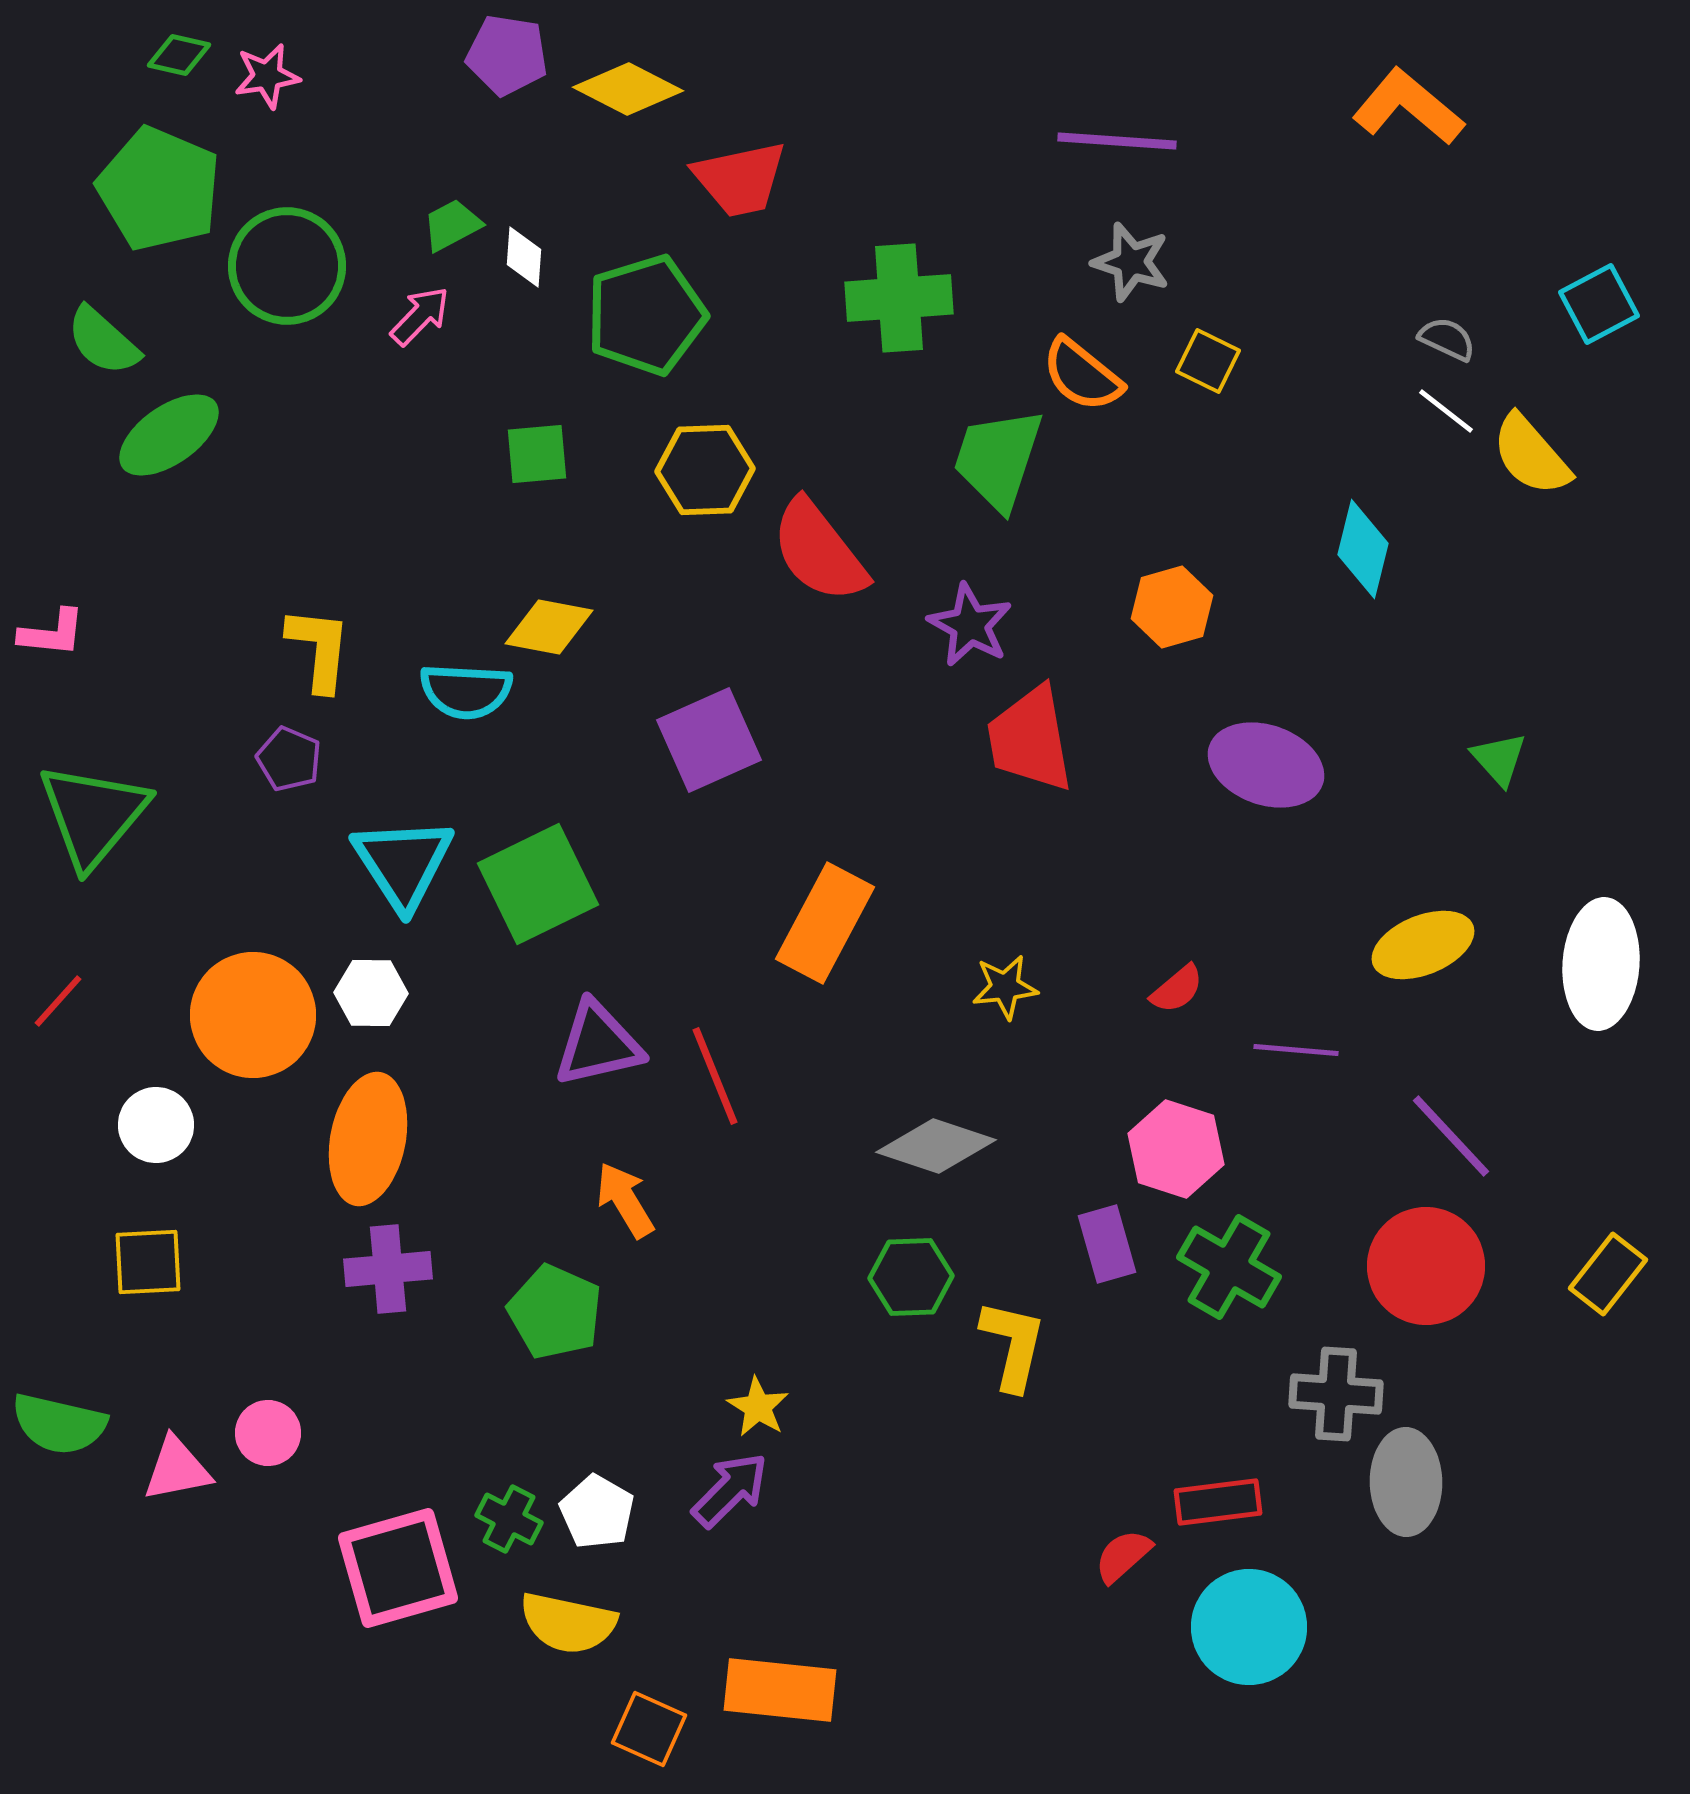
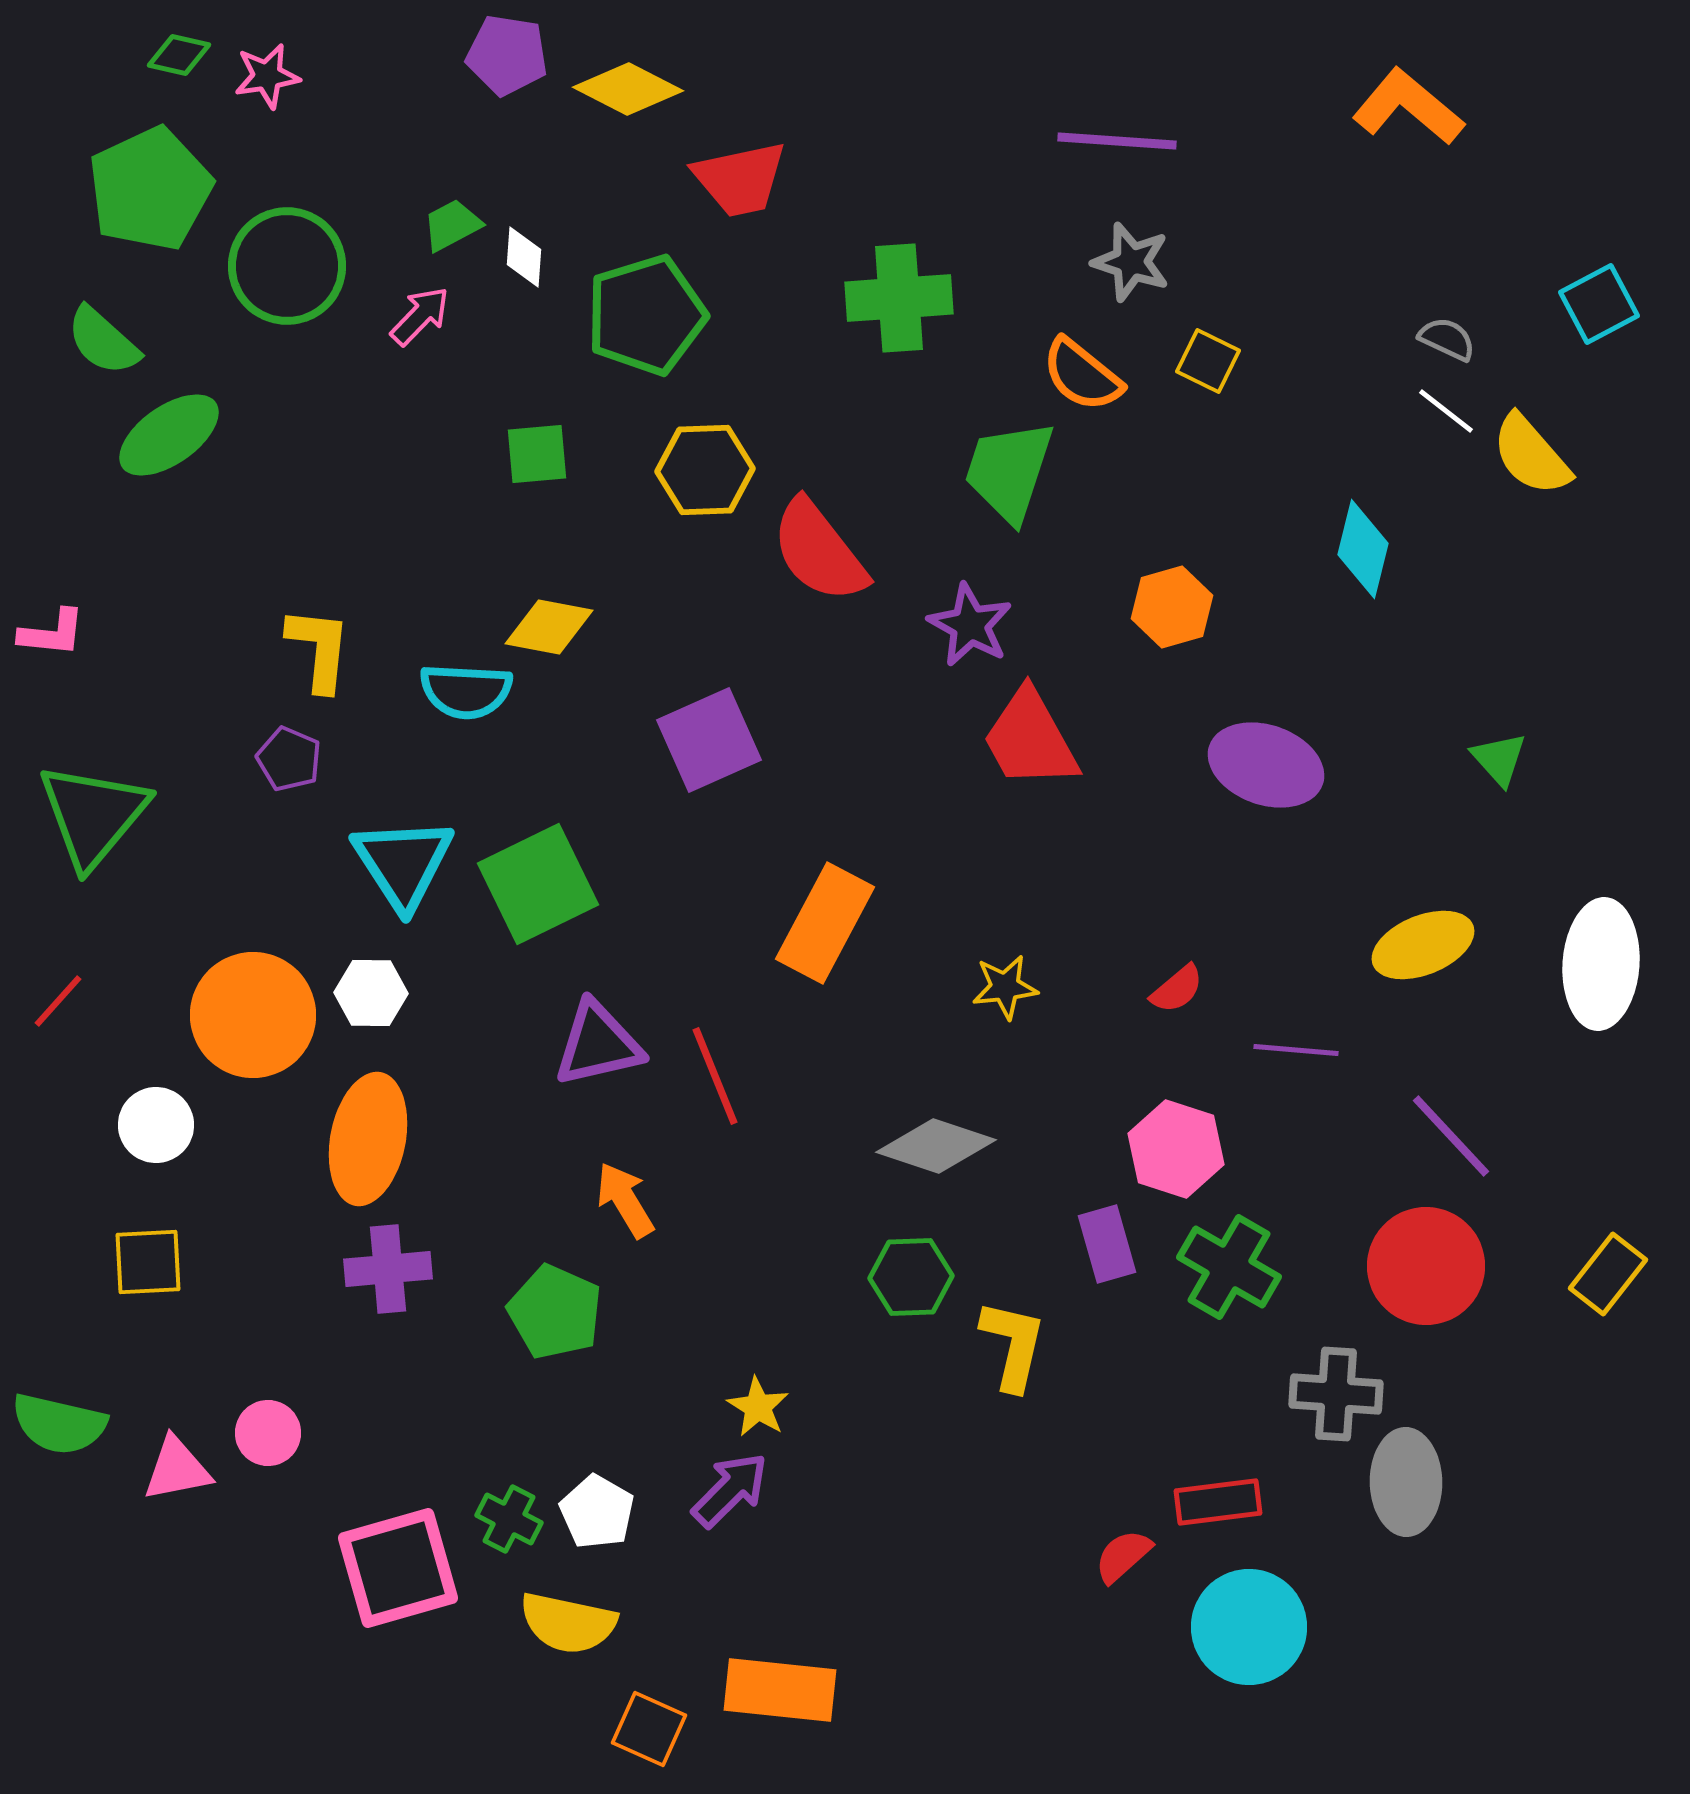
green pentagon at (159, 189): moved 9 px left; rotated 24 degrees clockwise
green trapezoid at (998, 459): moved 11 px right, 12 px down
red trapezoid at (1030, 739): rotated 19 degrees counterclockwise
